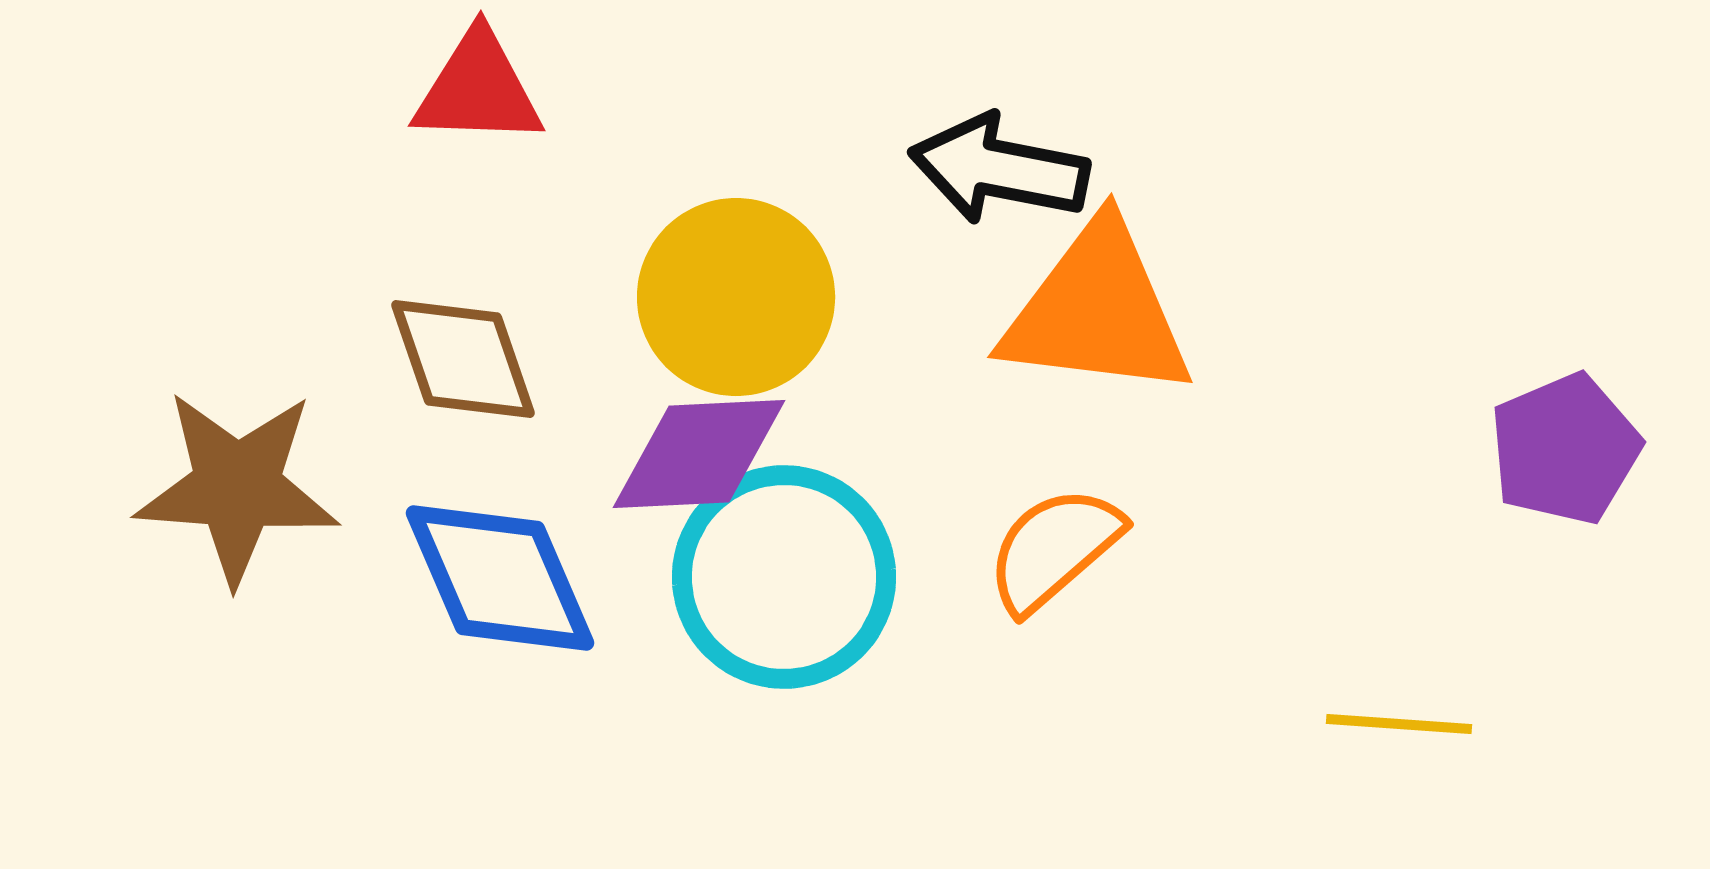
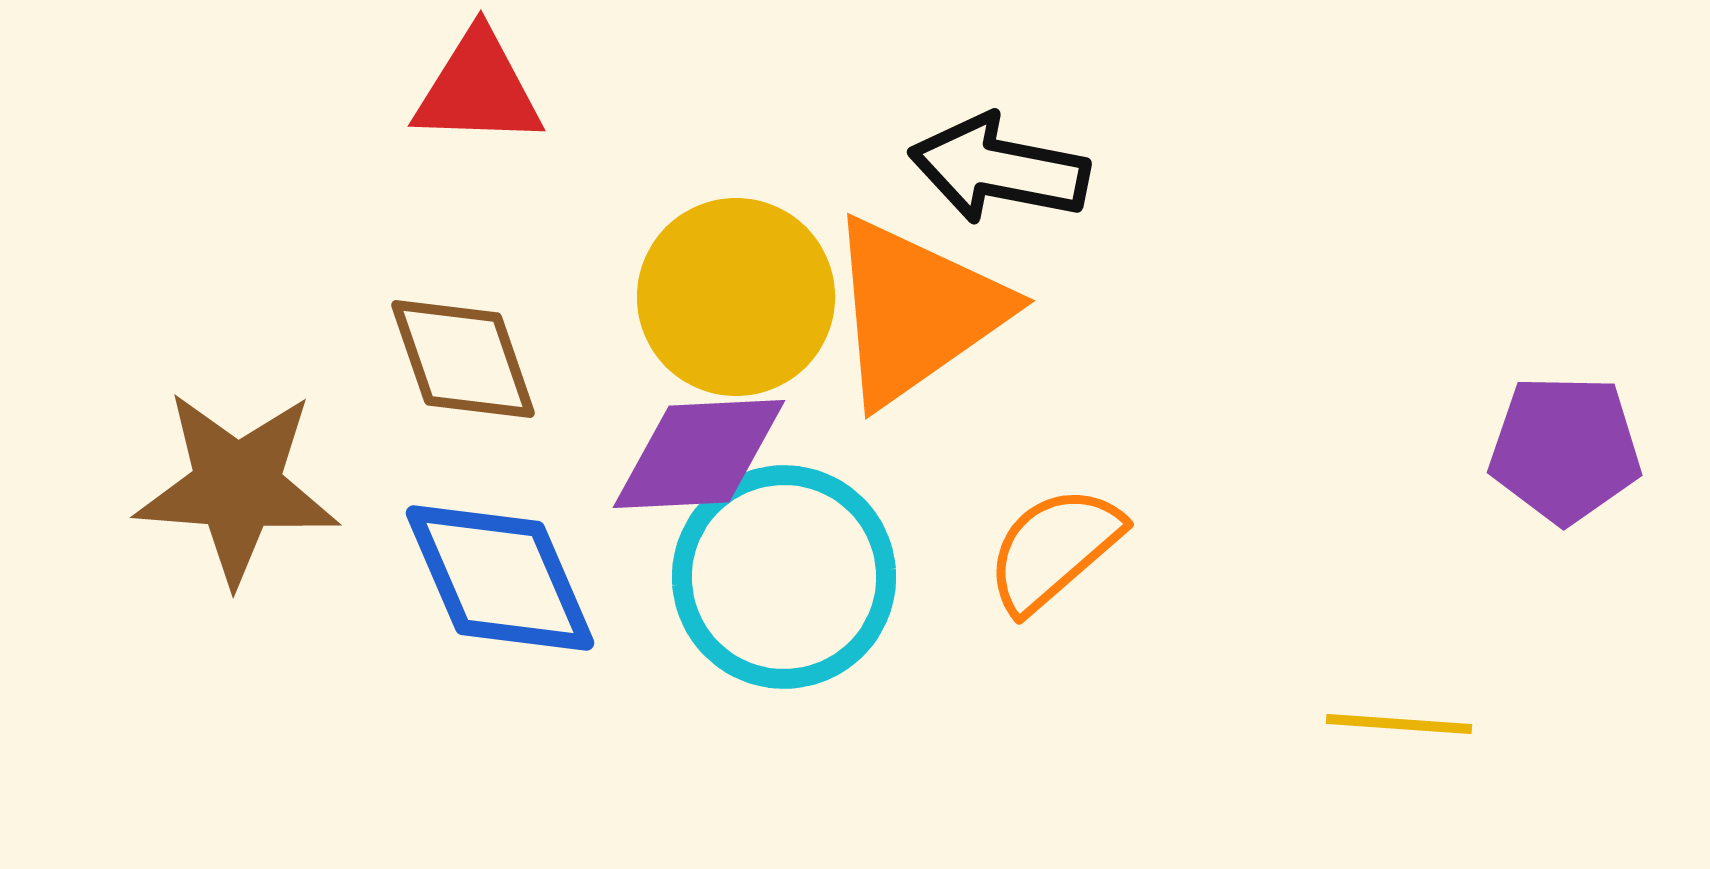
orange triangle: moved 181 px left; rotated 42 degrees counterclockwise
purple pentagon: rotated 24 degrees clockwise
